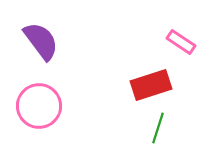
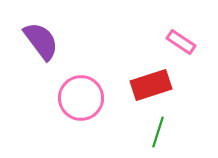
pink circle: moved 42 px right, 8 px up
green line: moved 4 px down
